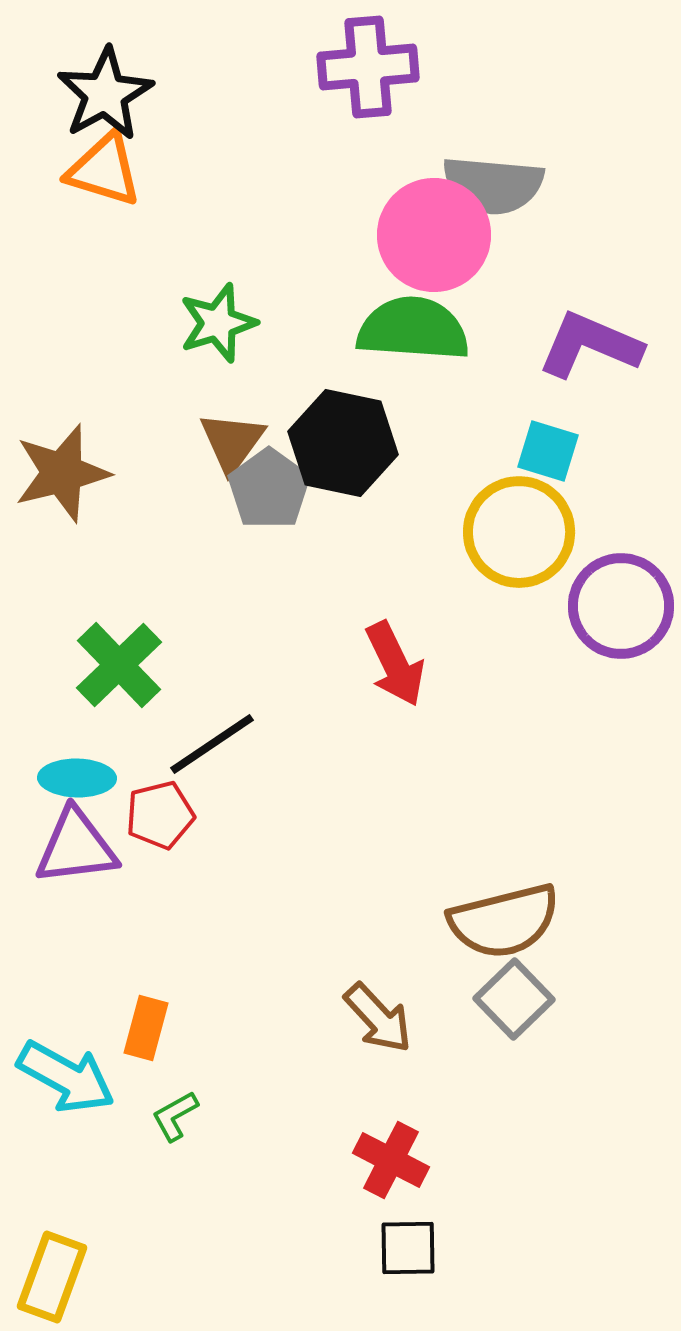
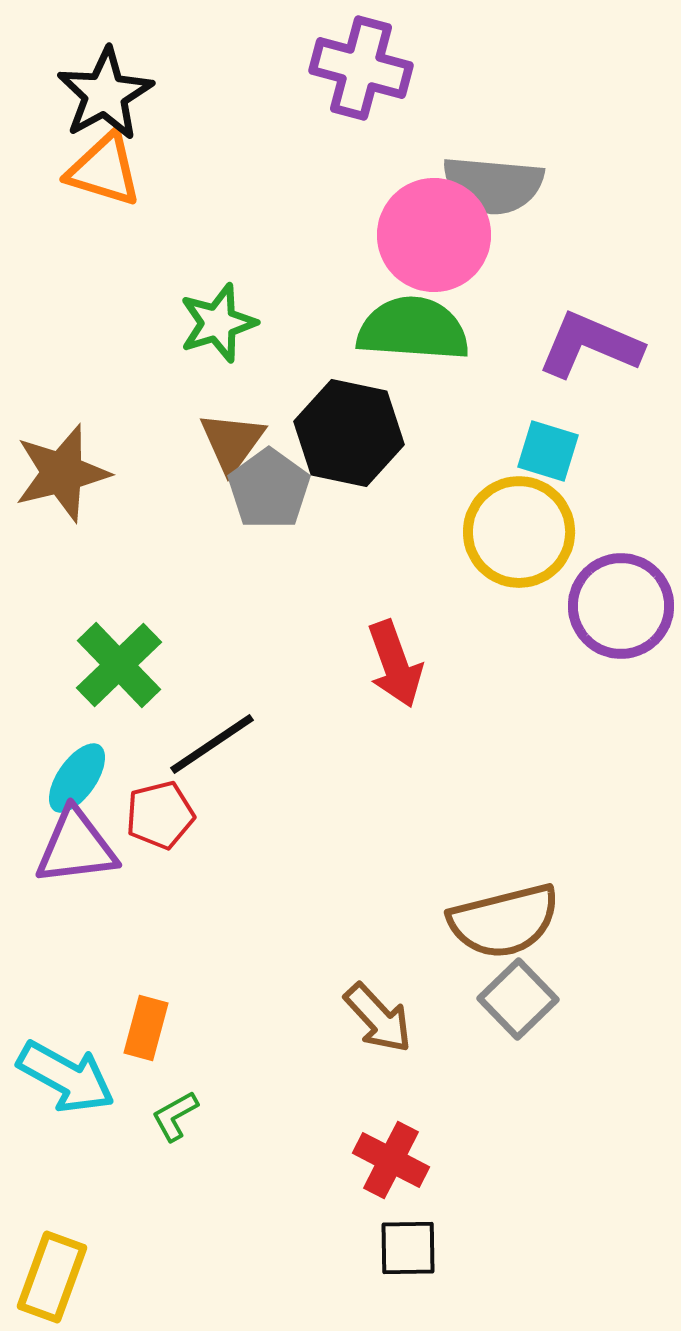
purple cross: moved 7 px left, 1 px down; rotated 20 degrees clockwise
black hexagon: moved 6 px right, 10 px up
red arrow: rotated 6 degrees clockwise
cyan ellipse: rotated 56 degrees counterclockwise
gray square: moved 4 px right
